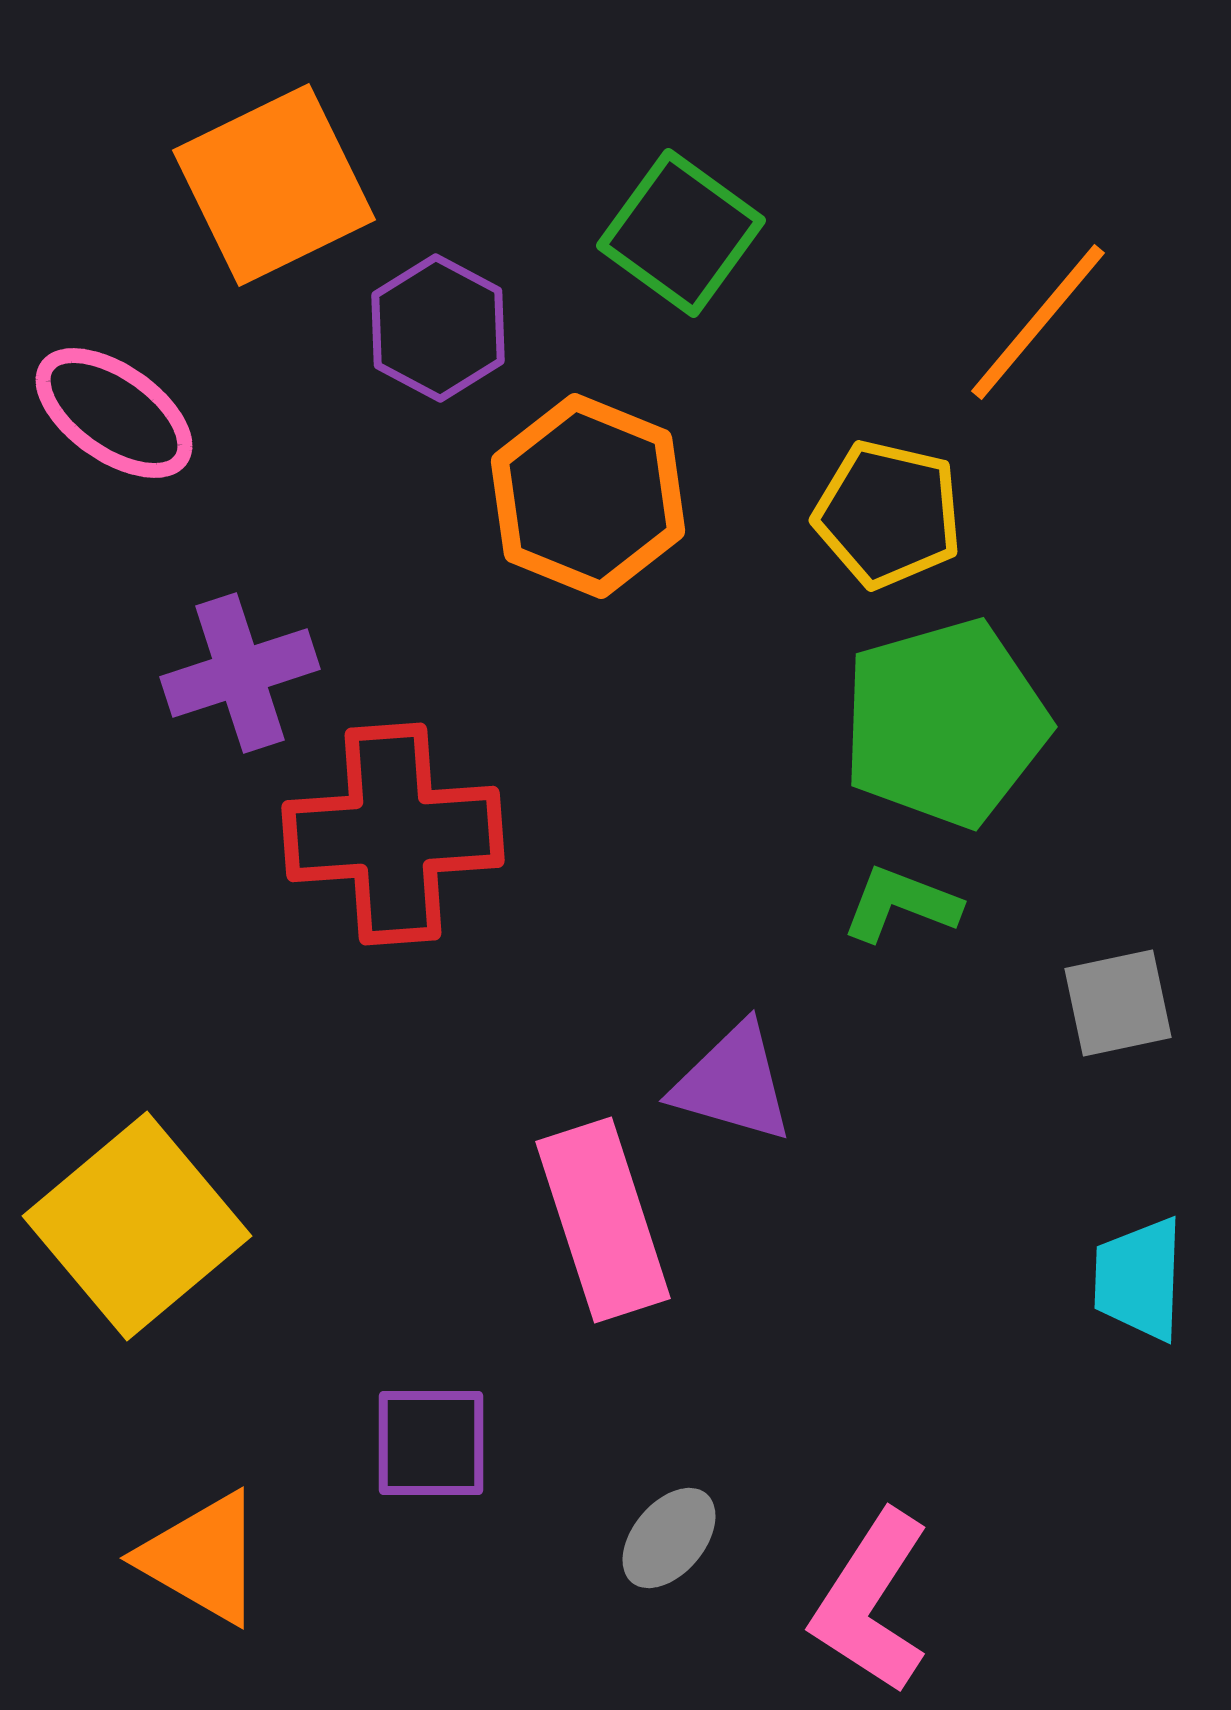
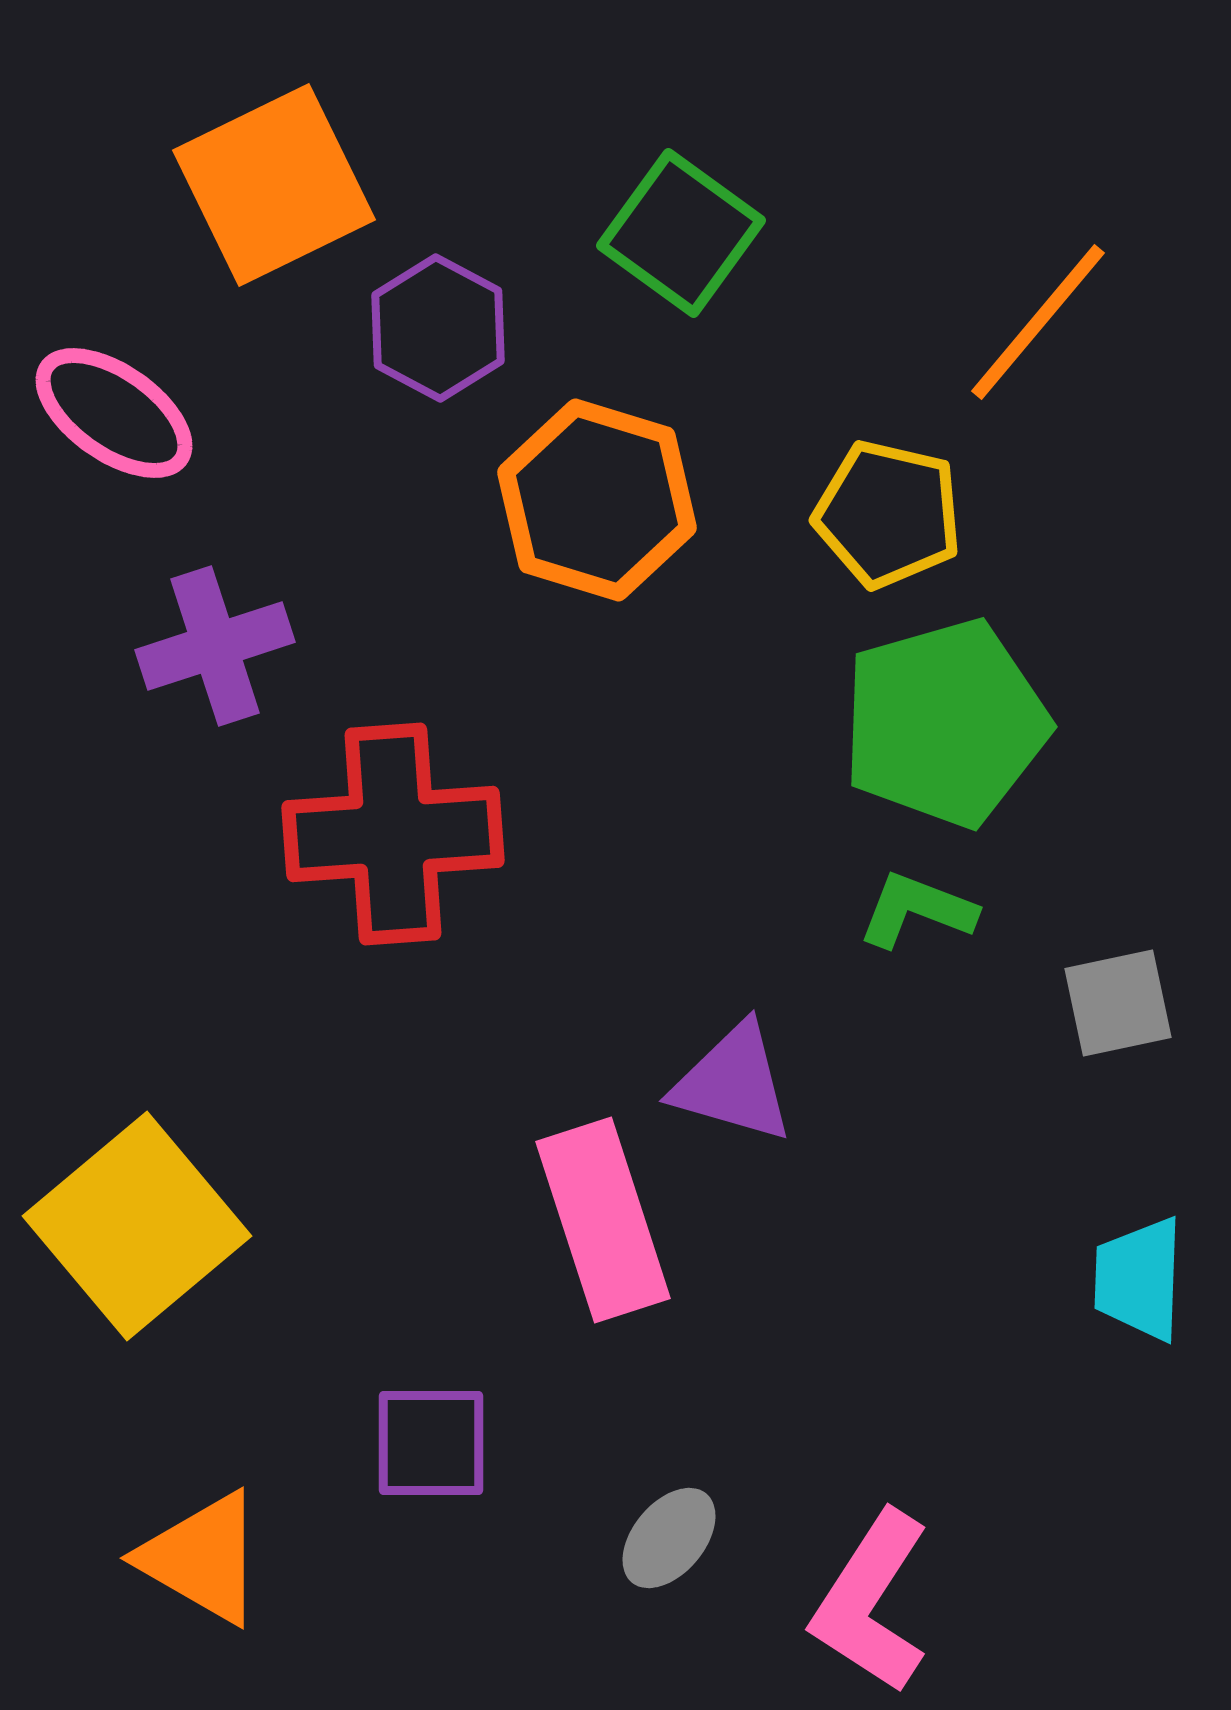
orange hexagon: moved 9 px right, 4 px down; rotated 5 degrees counterclockwise
purple cross: moved 25 px left, 27 px up
green L-shape: moved 16 px right, 6 px down
